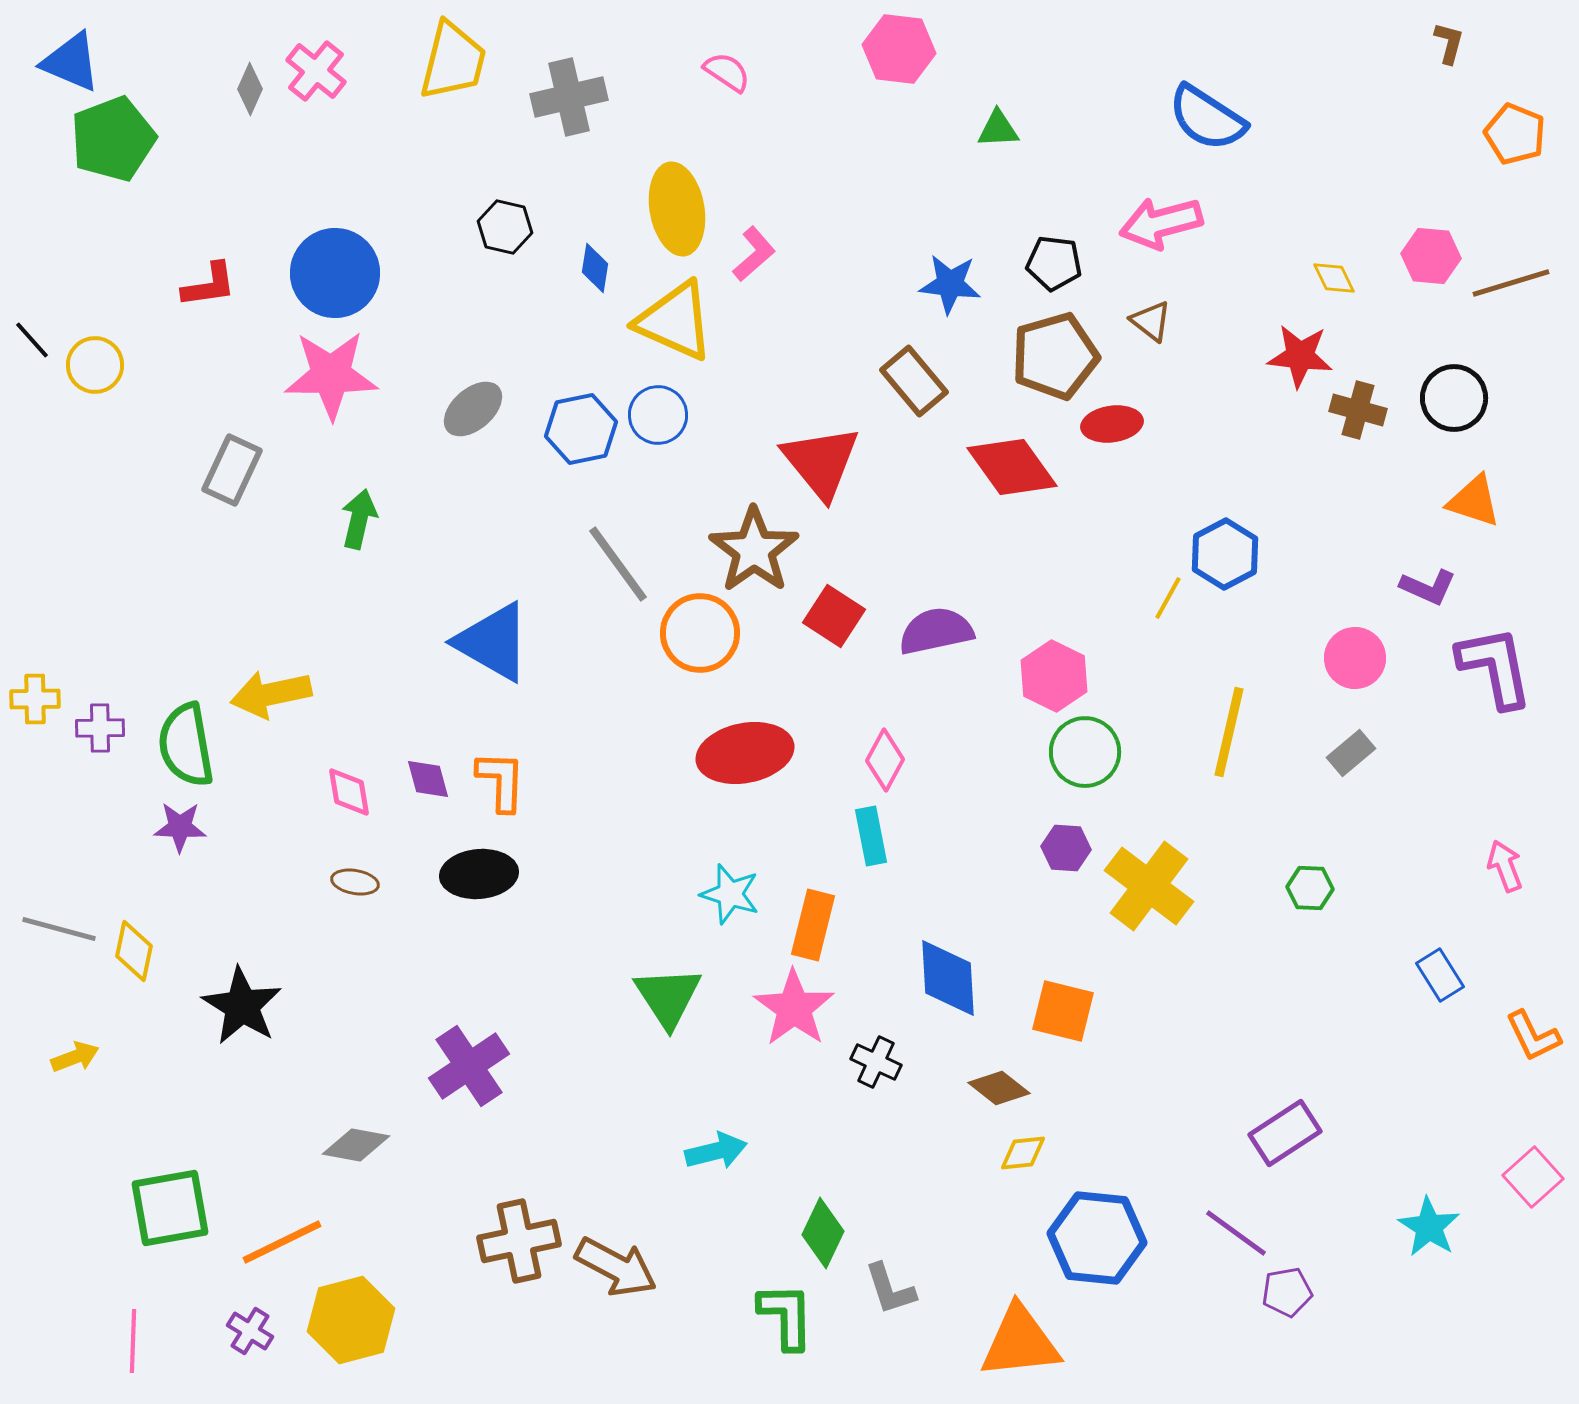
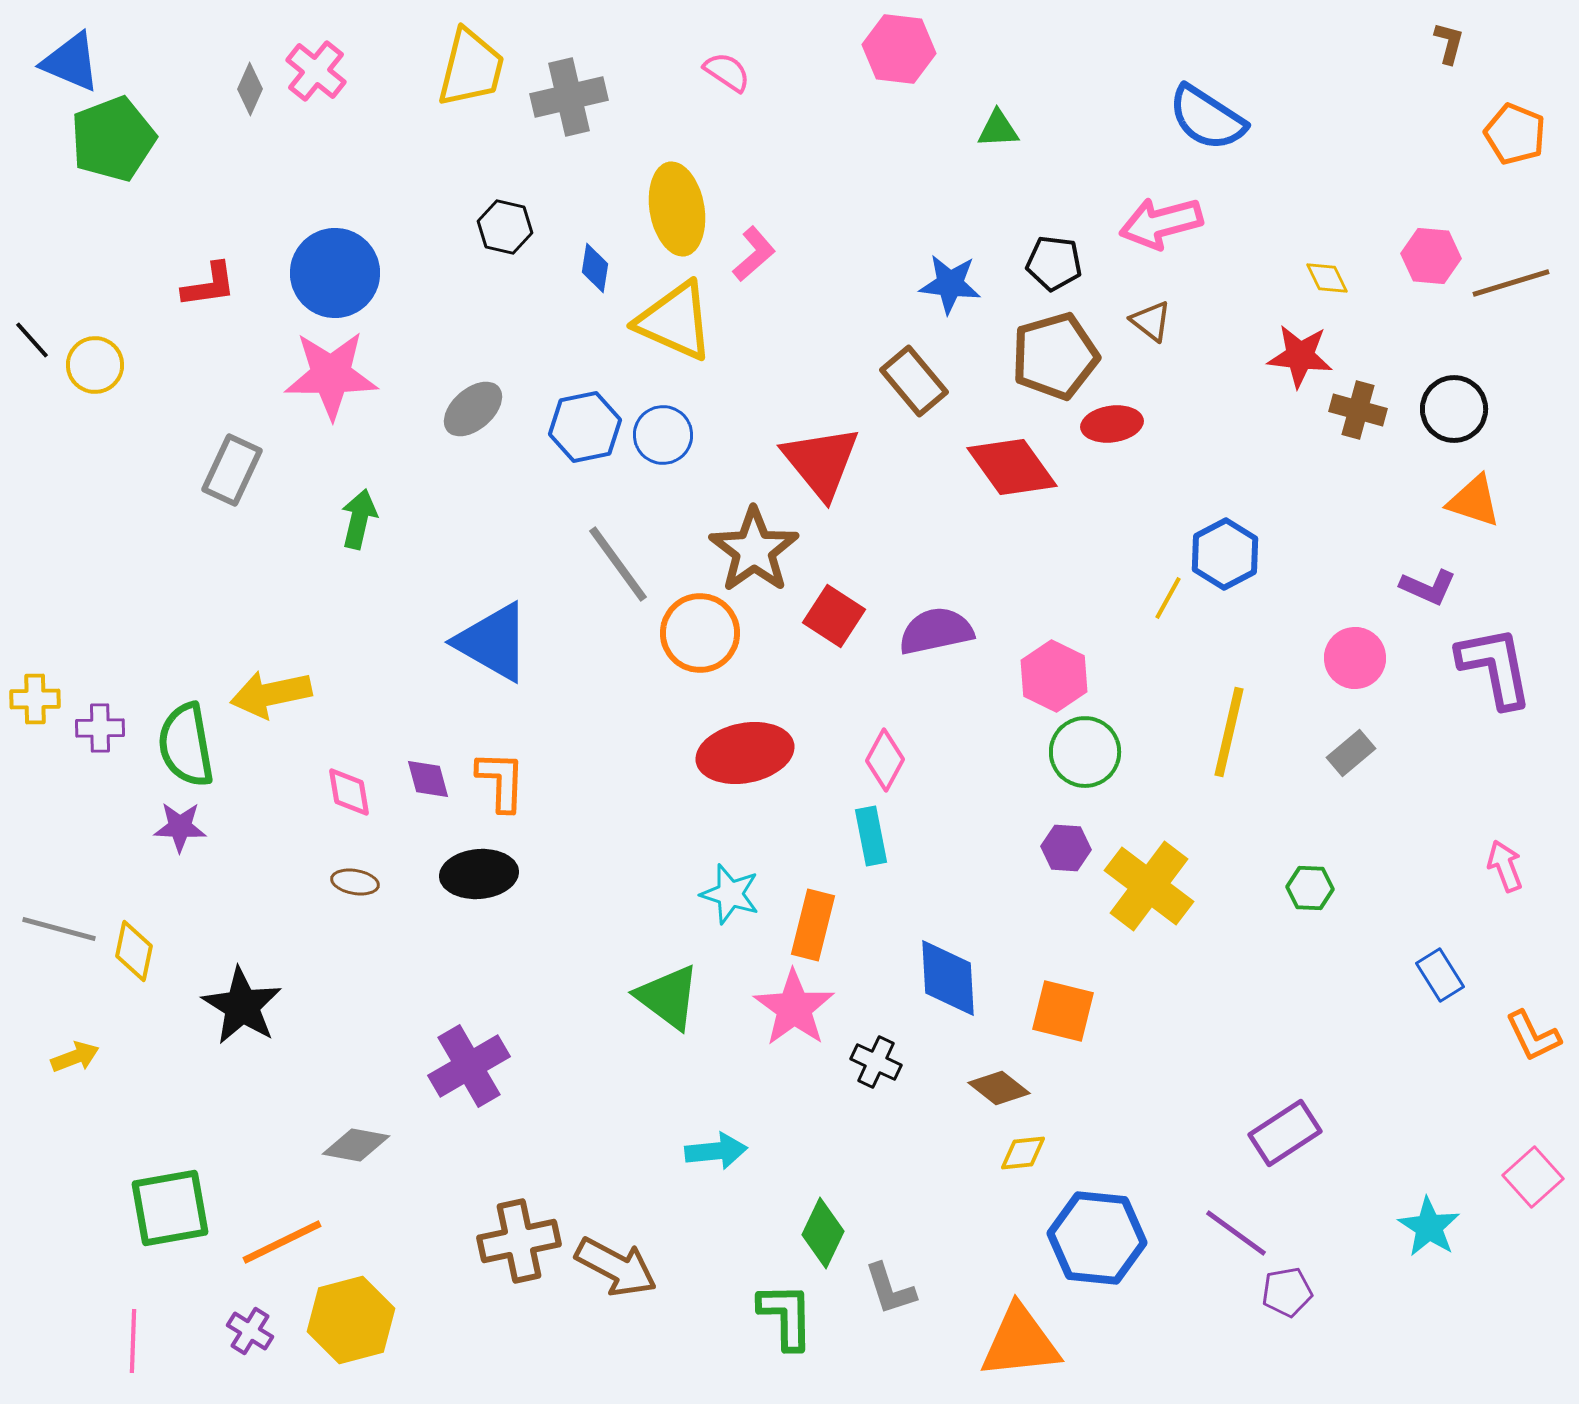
yellow trapezoid at (453, 61): moved 18 px right, 7 px down
yellow diamond at (1334, 278): moved 7 px left
black circle at (1454, 398): moved 11 px down
blue circle at (658, 415): moved 5 px right, 20 px down
blue hexagon at (581, 429): moved 4 px right, 2 px up
green triangle at (668, 997): rotated 20 degrees counterclockwise
purple cross at (469, 1066): rotated 4 degrees clockwise
cyan arrow at (716, 1151): rotated 8 degrees clockwise
